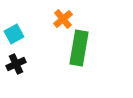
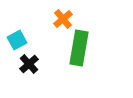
cyan square: moved 3 px right, 6 px down
black cross: moved 13 px right; rotated 18 degrees counterclockwise
